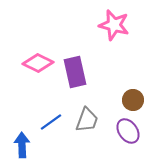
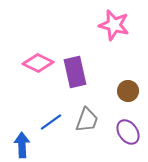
brown circle: moved 5 px left, 9 px up
purple ellipse: moved 1 px down
